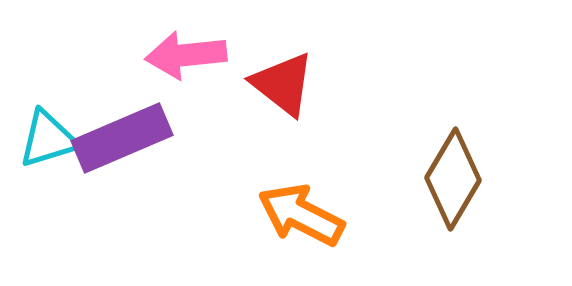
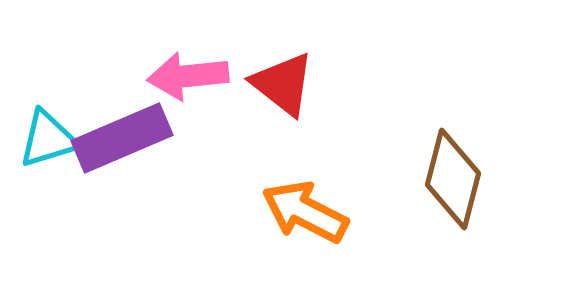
pink arrow: moved 2 px right, 21 px down
brown diamond: rotated 16 degrees counterclockwise
orange arrow: moved 4 px right, 3 px up
